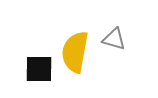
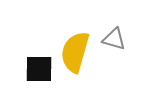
yellow semicircle: rotated 6 degrees clockwise
